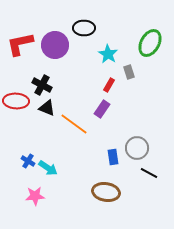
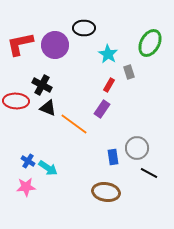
black triangle: moved 1 px right
pink star: moved 9 px left, 9 px up
